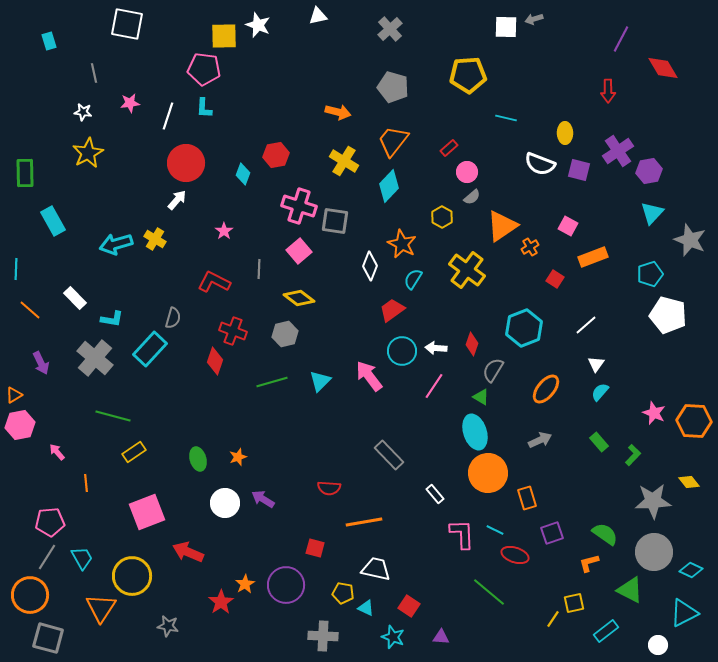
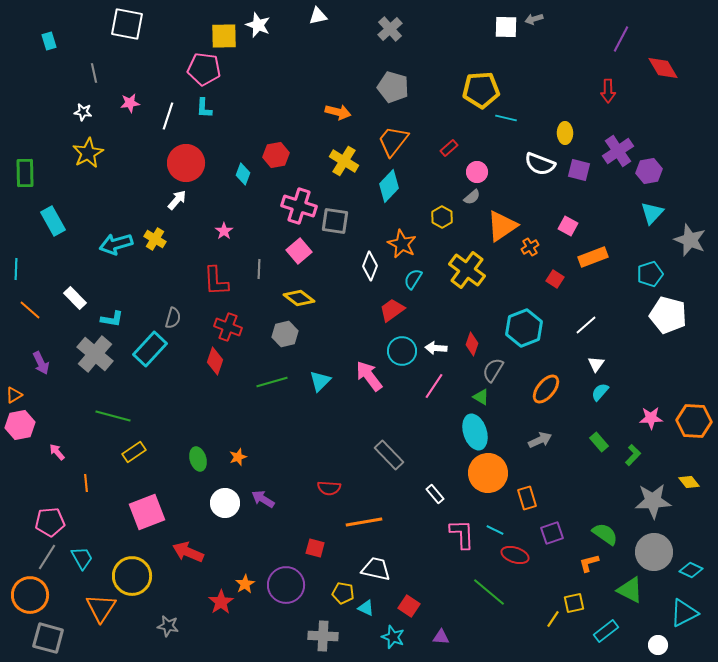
yellow pentagon at (468, 75): moved 13 px right, 15 px down
pink circle at (467, 172): moved 10 px right
red L-shape at (214, 282): moved 2 px right, 1 px up; rotated 120 degrees counterclockwise
red cross at (233, 331): moved 5 px left, 4 px up
gray cross at (95, 358): moved 4 px up
pink star at (654, 413): moved 3 px left, 5 px down; rotated 25 degrees counterclockwise
